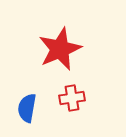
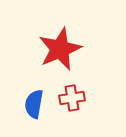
blue semicircle: moved 7 px right, 4 px up
